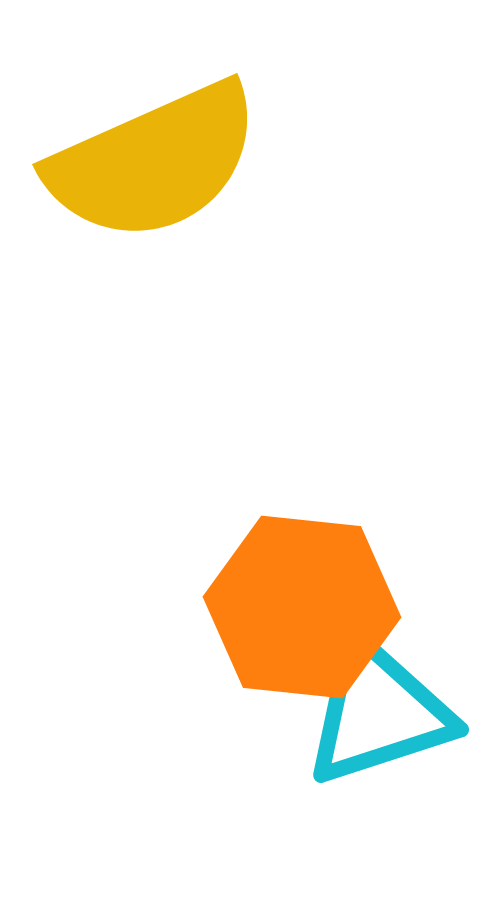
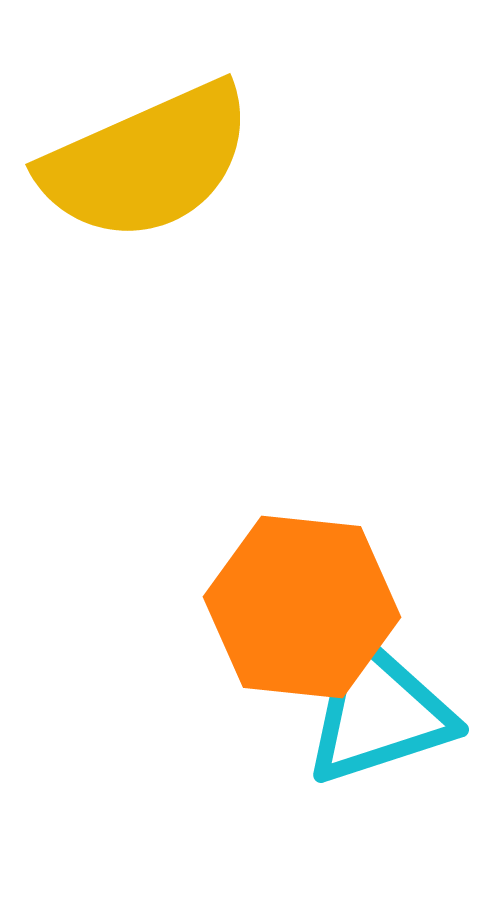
yellow semicircle: moved 7 px left
